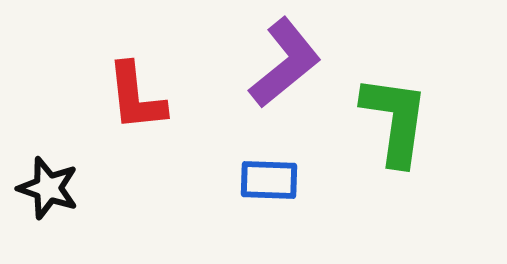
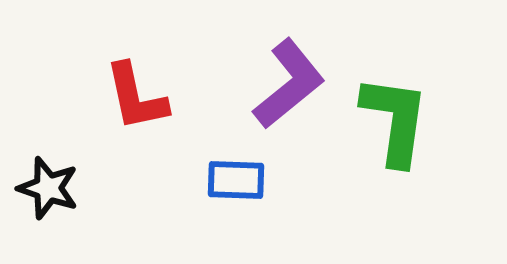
purple L-shape: moved 4 px right, 21 px down
red L-shape: rotated 6 degrees counterclockwise
blue rectangle: moved 33 px left
